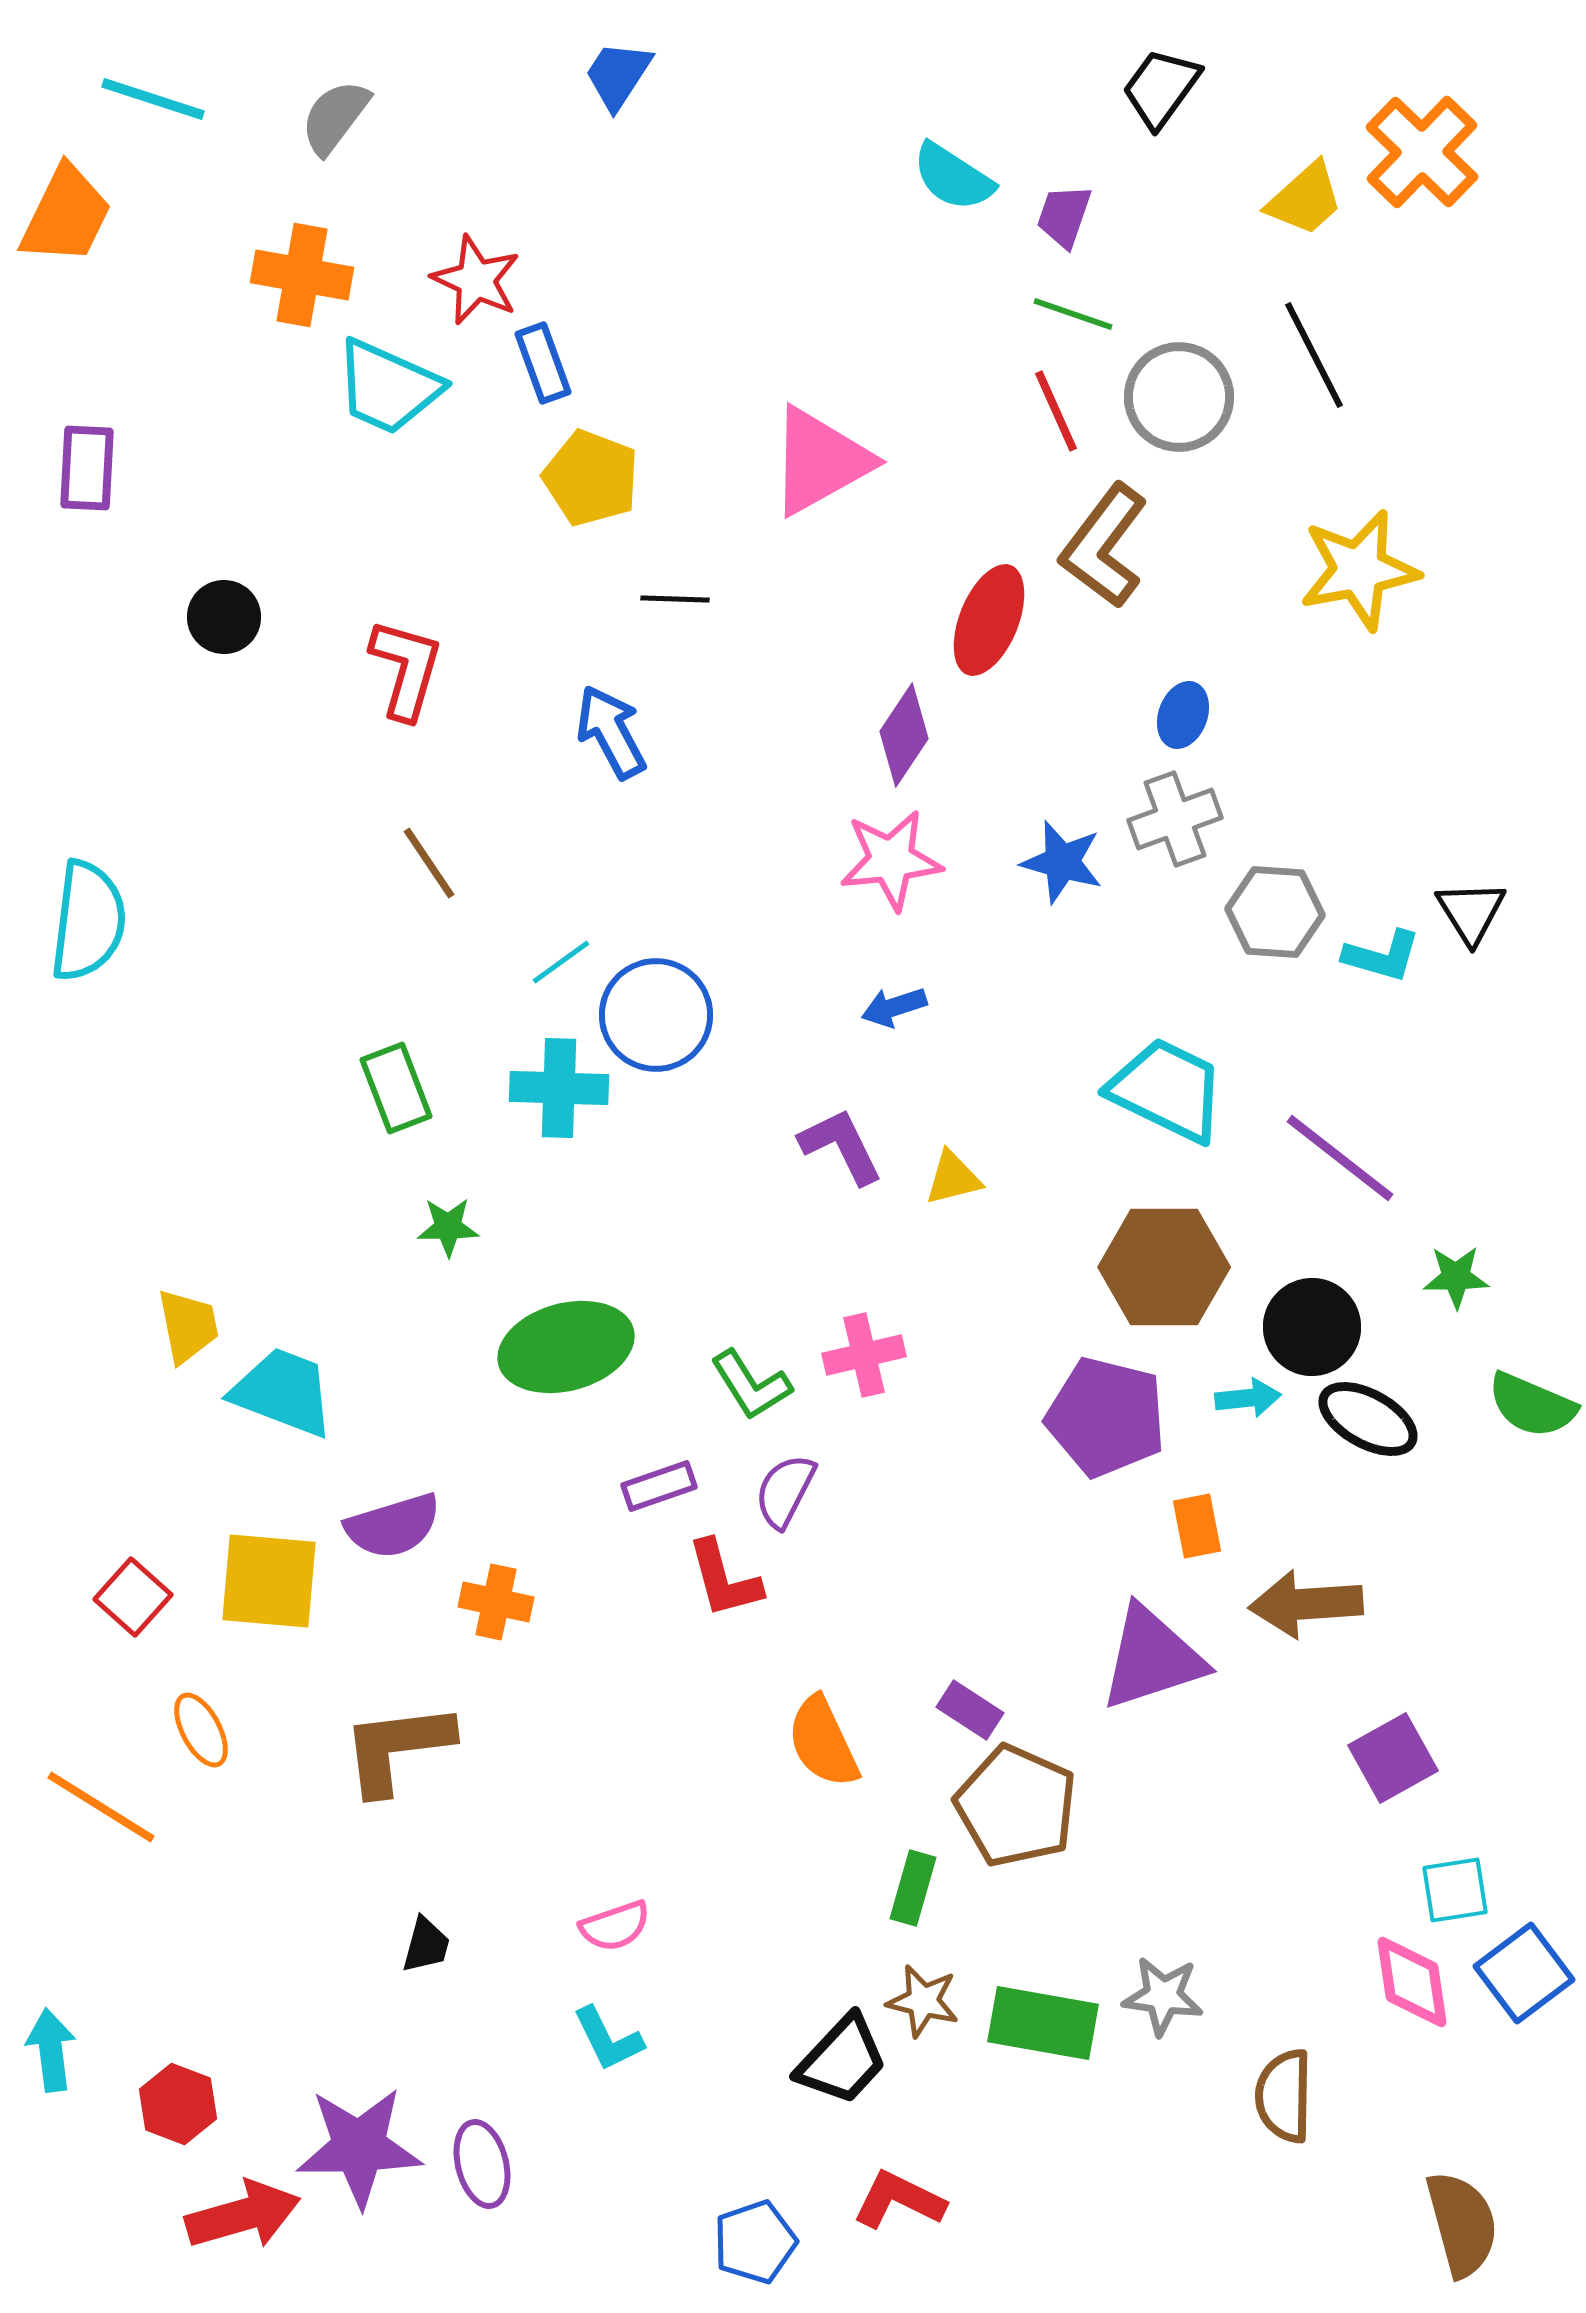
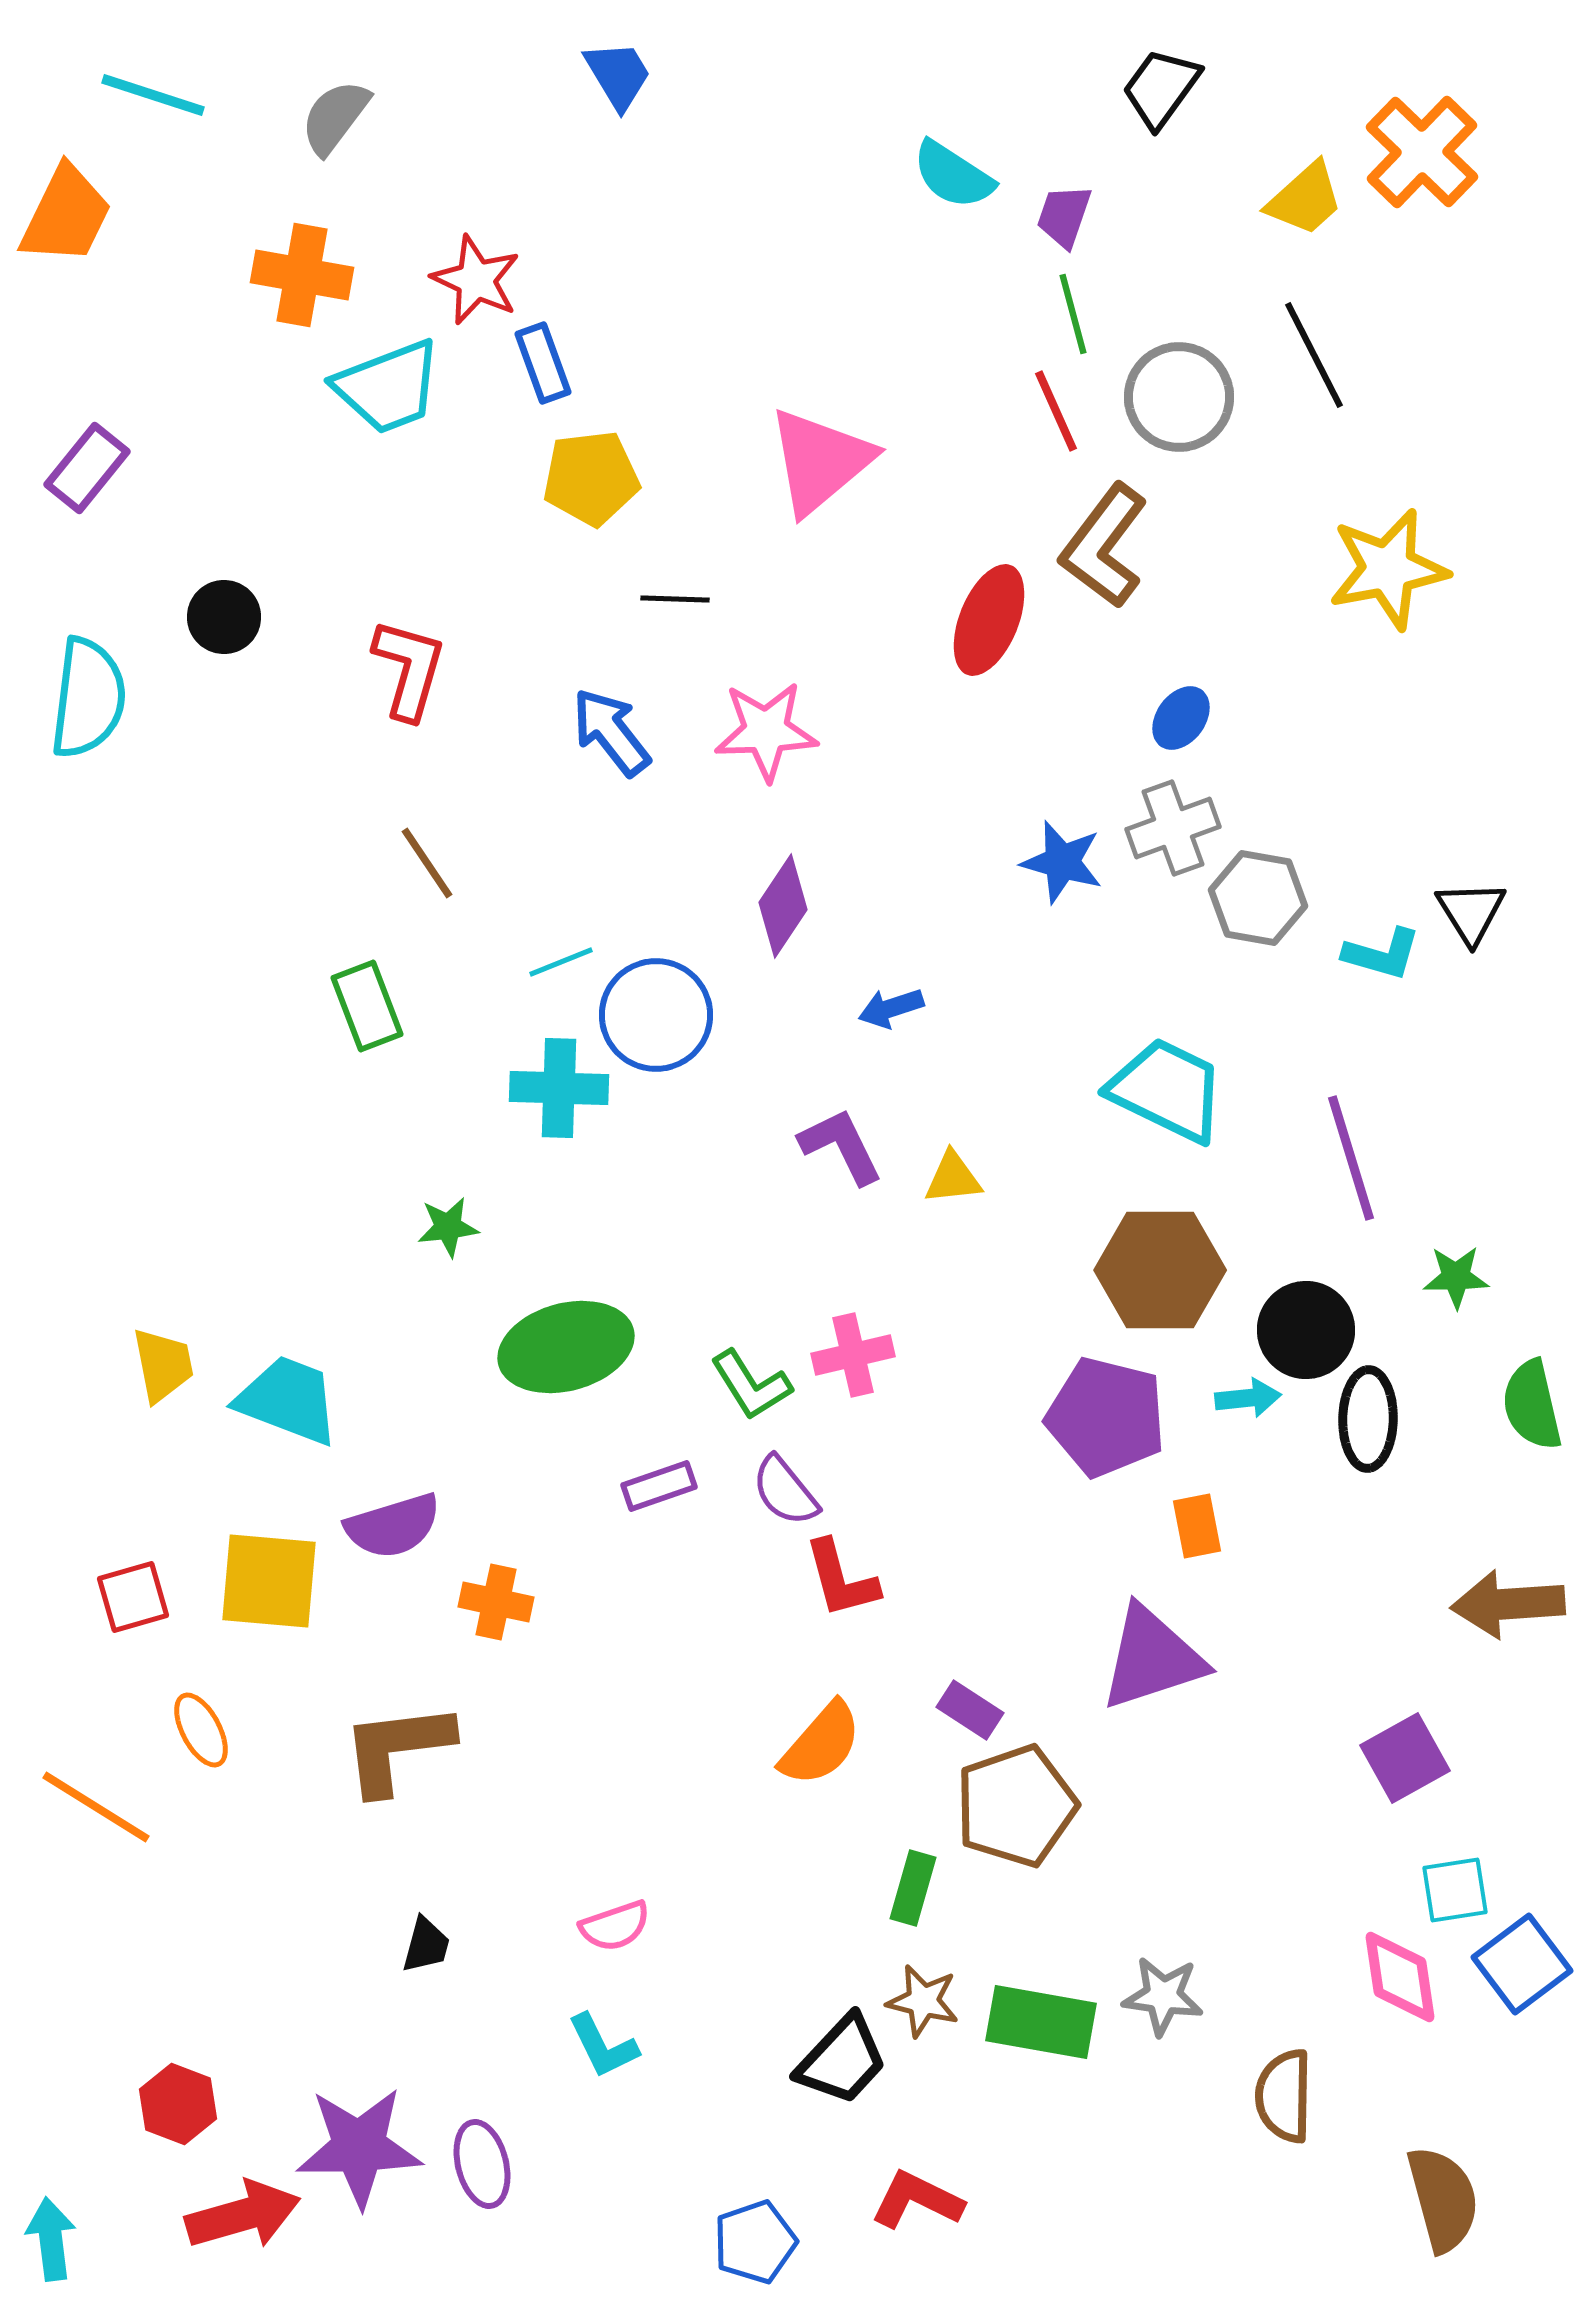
blue trapezoid at (618, 75): rotated 116 degrees clockwise
cyan line at (153, 99): moved 4 px up
cyan semicircle at (953, 177): moved 2 px up
green line at (1073, 314): rotated 56 degrees clockwise
cyan trapezoid at (388, 387): rotated 45 degrees counterclockwise
pink triangle at (820, 461): rotated 11 degrees counterclockwise
purple rectangle at (87, 468): rotated 36 degrees clockwise
yellow pentagon at (591, 478): rotated 28 degrees counterclockwise
yellow star at (1359, 570): moved 29 px right, 1 px up
red L-shape at (406, 669): moved 3 px right
blue ellipse at (1183, 715): moved 2 px left, 3 px down; rotated 16 degrees clockwise
blue arrow at (611, 732): rotated 10 degrees counterclockwise
purple diamond at (904, 735): moved 121 px left, 171 px down
gray cross at (1175, 819): moved 2 px left, 9 px down
pink star at (891, 860): moved 125 px left, 129 px up; rotated 4 degrees clockwise
brown line at (429, 863): moved 2 px left
gray hexagon at (1275, 912): moved 17 px left, 14 px up; rotated 6 degrees clockwise
cyan semicircle at (88, 921): moved 223 px up
cyan L-shape at (1382, 956): moved 2 px up
cyan line at (561, 962): rotated 14 degrees clockwise
blue arrow at (894, 1007): moved 3 px left, 1 px down
green rectangle at (396, 1088): moved 29 px left, 82 px up
purple line at (1340, 1158): moved 11 px right; rotated 35 degrees clockwise
yellow triangle at (953, 1178): rotated 8 degrees clockwise
green star at (448, 1227): rotated 6 degrees counterclockwise
brown hexagon at (1164, 1267): moved 4 px left, 3 px down
yellow trapezoid at (188, 1326): moved 25 px left, 39 px down
black circle at (1312, 1327): moved 6 px left, 3 px down
pink cross at (864, 1355): moved 11 px left
cyan trapezoid at (283, 1392): moved 5 px right, 8 px down
green semicircle at (1532, 1405): rotated 54 degrees clockwise
black ellipse at (1368, 1419): rotated 62 degrees clockwise
purple semicircle at (785, 1491): rotated 66 degrees counterclockwise
red L-shape at (724, 1579): moved 117 px right
red square at (133, 1597): rotated 32 degrees clockwise
brown arrow at (1306, 1604): moved 202 px right
orange semicircle at (823, 1742): moved 2 px left, 2 px down; rotated 114 degrees counterclockwise
purple square at (1393, 1758): moved 12 px right
brown pentagon at (1016, 1806): rotated 29 degrees clockwise
orange line at (101, 1807): moved 5 px left
blue square at (1524, 1973): moved 2 px left, 9 px up
pink diamond at (1412, 1982): moved 12 px left, 5 px up
green rectangle at (1043, 2023): moved 2 px left, 1 px up
cyan L-shape at (608, 2039): moved 5 px left, 7 px down
cyan arrow at (51, 2050): moved 189 px down
red L-shape at (899, 2200): moved 18 px right
brown semicircle at (1462, 2224): moved 19 px left, 25 px up
